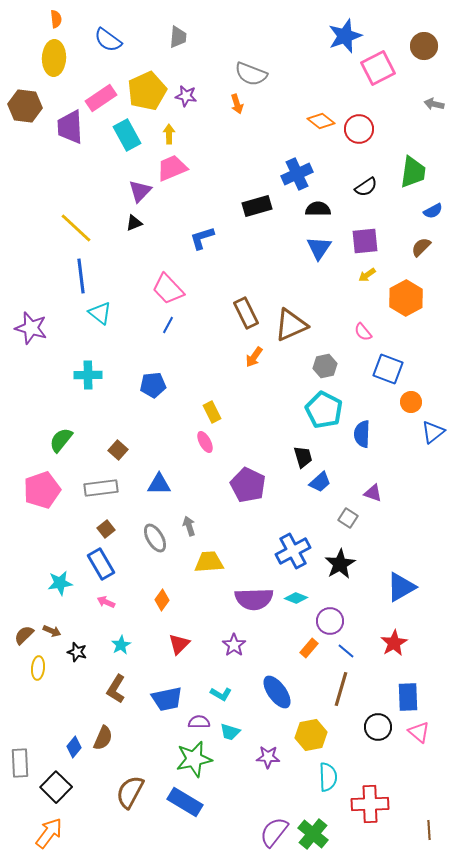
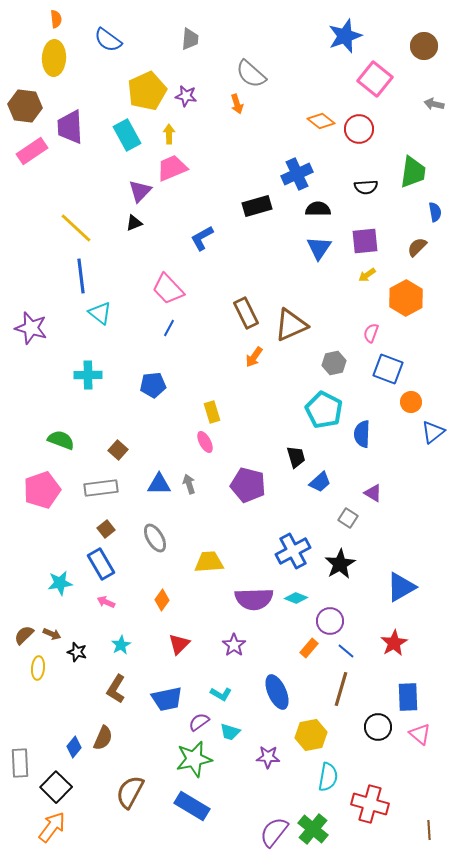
gray trapezoid at (178, 37): moved 12 px right, 2 px down
pink square at (378, 68): moved 3 px left, 11 px down; rotated 24 degrees counterclockwise
gray semicircle at (251, 74): rotated 20 degrees clockwise
pink rectangle at (101, 98): moved 69 px left, 53 px down
black semicircle at (366, 187): rotated 30 degrees clockwise
blue semicircle at (433, 211): moved 2 px right, 1 px down; rotated 72 degrees counterclockwise
blue L-shape at (202, 238): rotated 12 degrees counterclockwise
brown semicircle at (421, 247): moved 4 px left
blue line at (168, 325): moved 1 px right, 3 px down
pink semicircle at (363, 332): moved 8 px right, 1 px down; rotated 60 degrees clockwise
gray hexagon at (325, 366): moved 9 px right, 3 px up
yellow rectangle at (212, 412): rotated 10 degrees clockwise
green semicircle at (61, 440): rotated 72 degrees clockwise
black trapezoid at (303, 457): moved 7 px left
purple pentagon at (248, 485): rotated 12 degrees counterclockwise
purple triangle at (373, 493): rotated 12 degrees clockwise
gray arrow at (189, 526): moved 42 px up
brown arrow at (52, 631): moved 3 px down
blue ellipse at (277, 692): rotated 12 degrees clockwise
purple semicircle at (199, 722): rotated 35 degrees counterclockwise
pink triangle at (419, 732): moved 1 px right, 2 px down
cyan semicircle at (328, 777): rotated 12 degrees clockwise
blue rectangle at (185, 802): moved 7 px right, 4 px down
red cross at (370, 804): rotated 18 degrees clockwise
orange arrow at (49, 833): moved 3 px right, 6 px up
green cross at (313, 834): moved 5 px up
